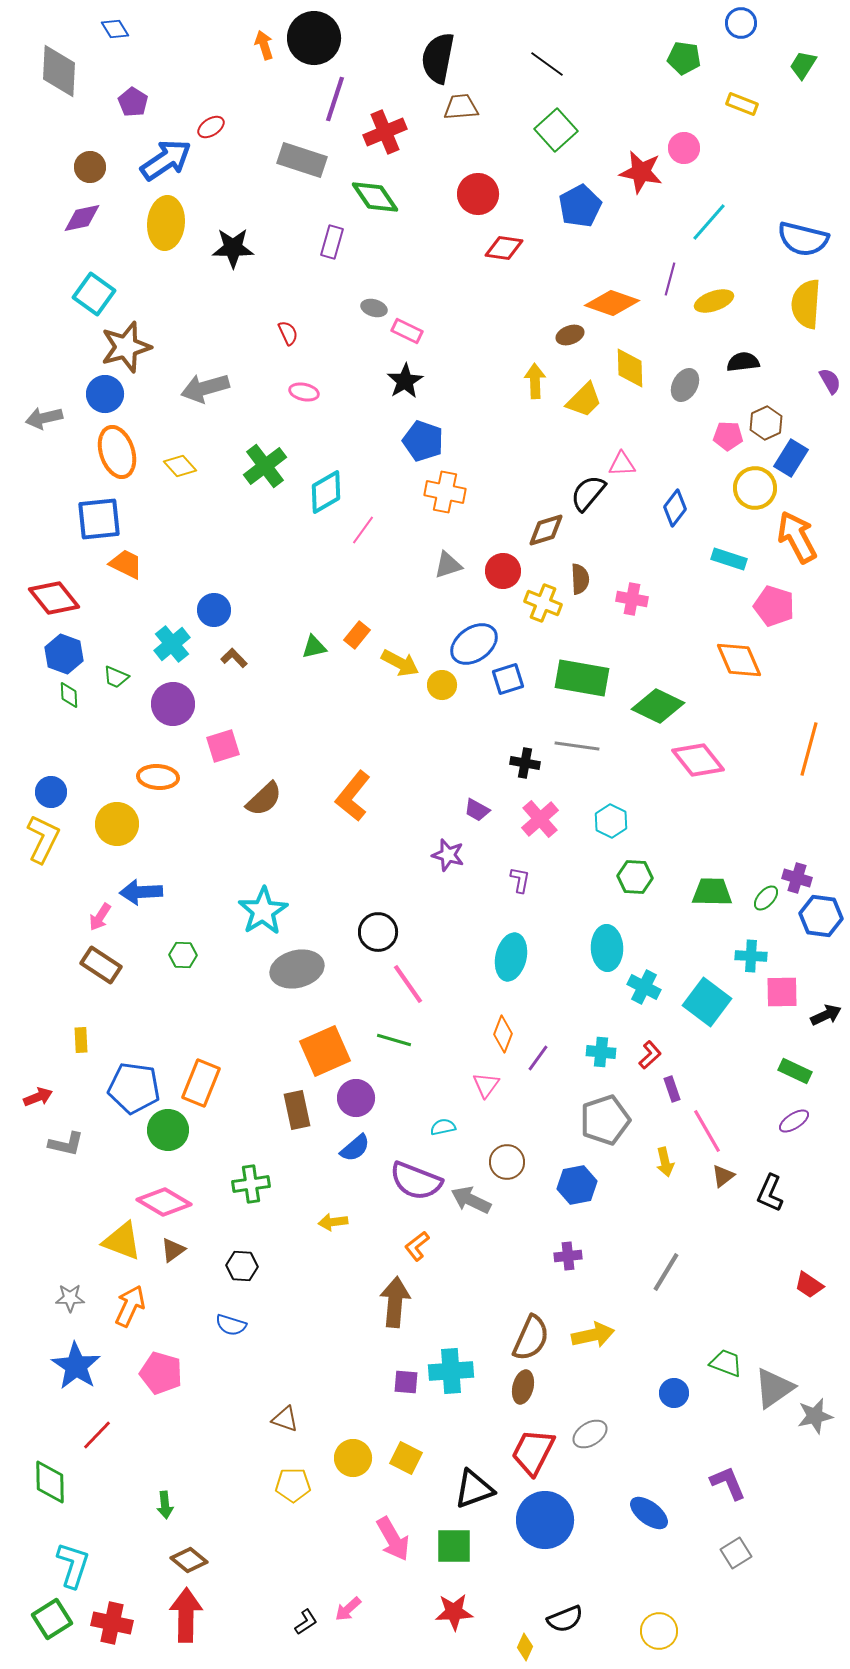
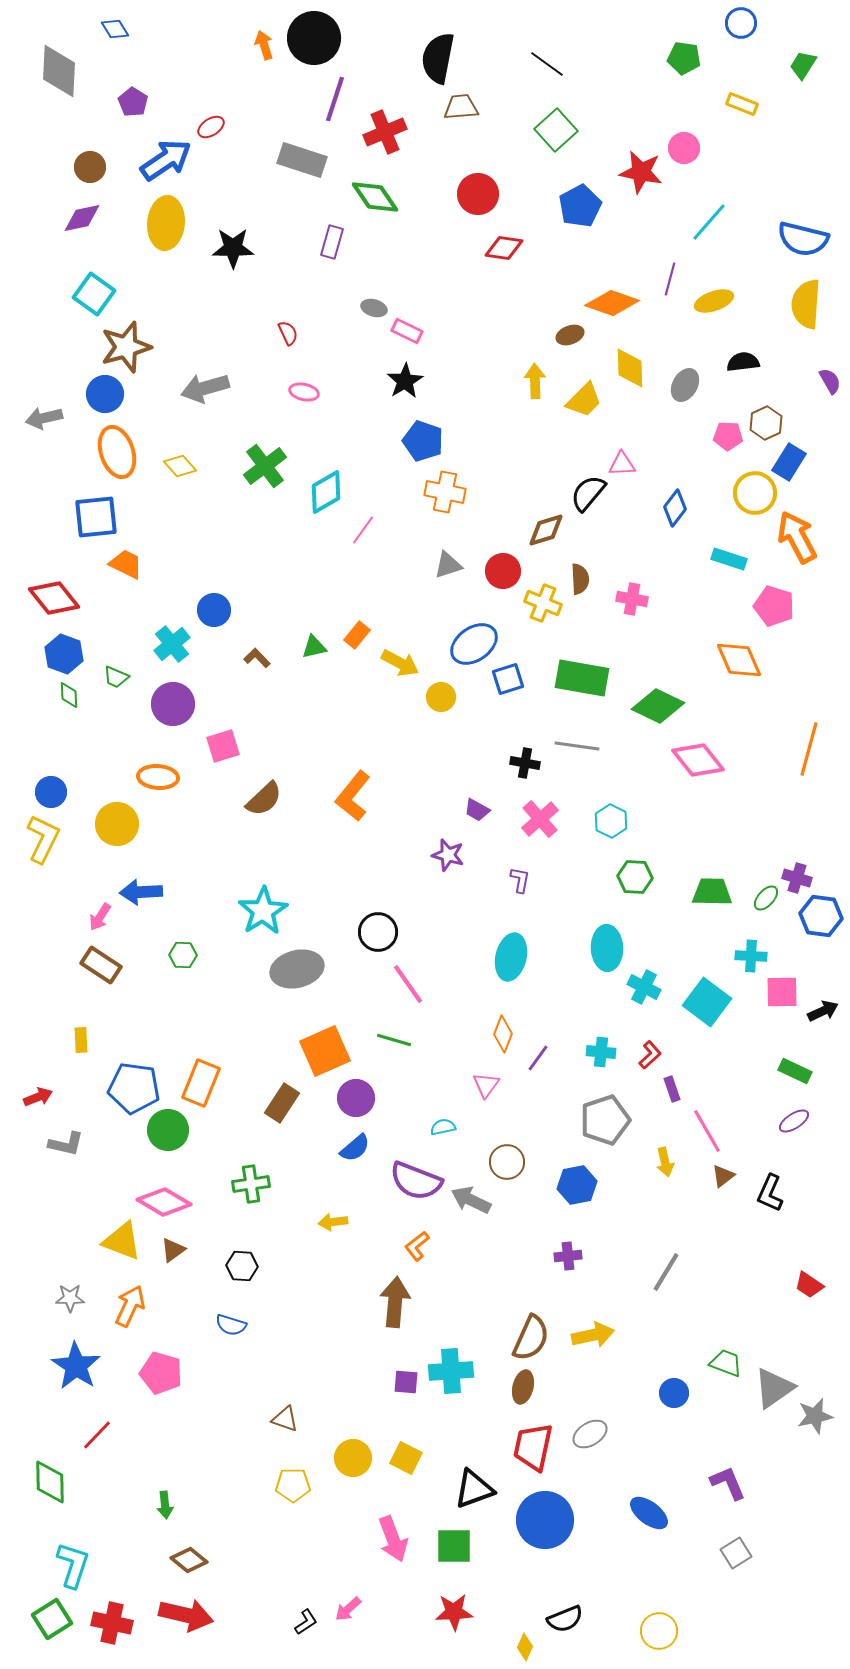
blue rectangle at (791, 458): moved 2 px left, 4 px down
yellow circle at (755, 488): moved 5 px down
blue square at (99, 519): moved 3 px left, 2 px up
brown L-shape at (234, 658): moved 23 px right
yellow circle at (442, 685): moved 1 px left, 12 px down
black arrow at (826, 1015): moved 3 px left, 4 px up
brown rectangle at (297, 1110): moved 15 px left, 7 px up; rotated 45 degrees clockwise
red trapezoid at (533, 1452): moved 5 px up; rotated 15 degrees counterclockwise
pink arrow at (393, 1539): rotated 9 degrees clockwise
red arrow at (186, 1615): rotated 102 degrees clockwise
